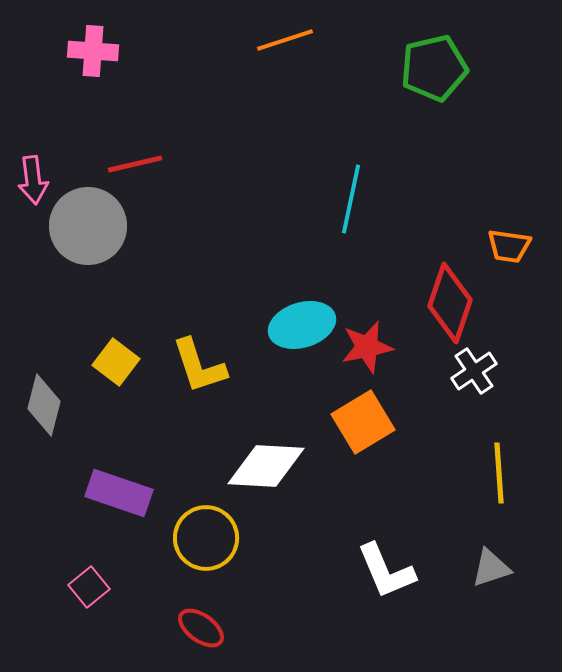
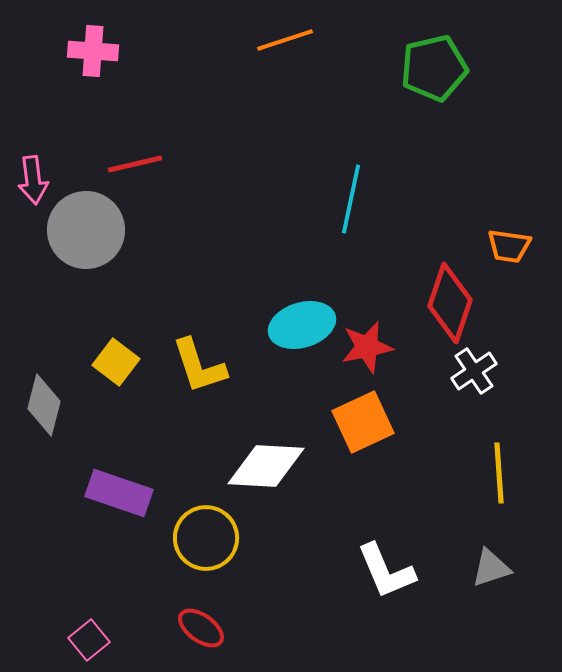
gray circle: moved 2 px left, 4 px down
orange square: rotated 6 degrees clockwise
pink square: moved 53 px down
